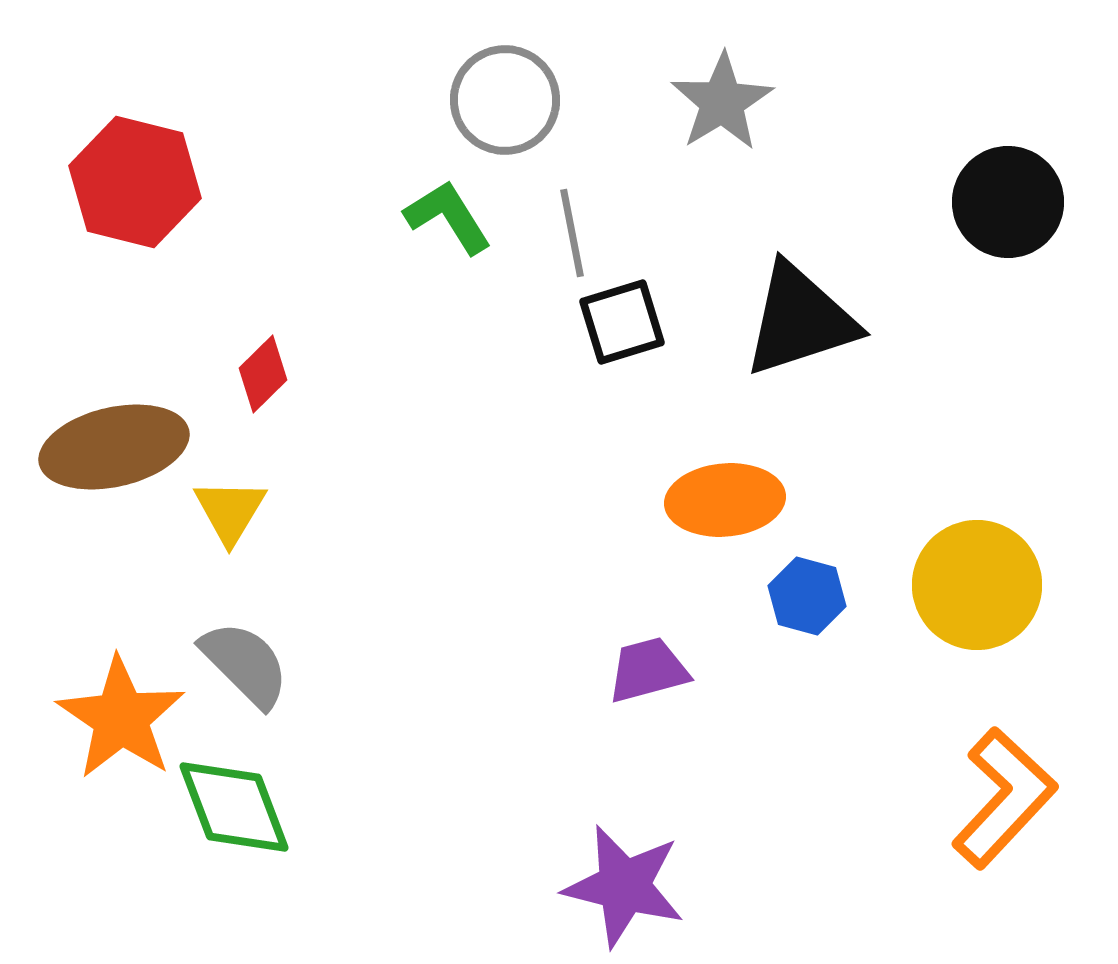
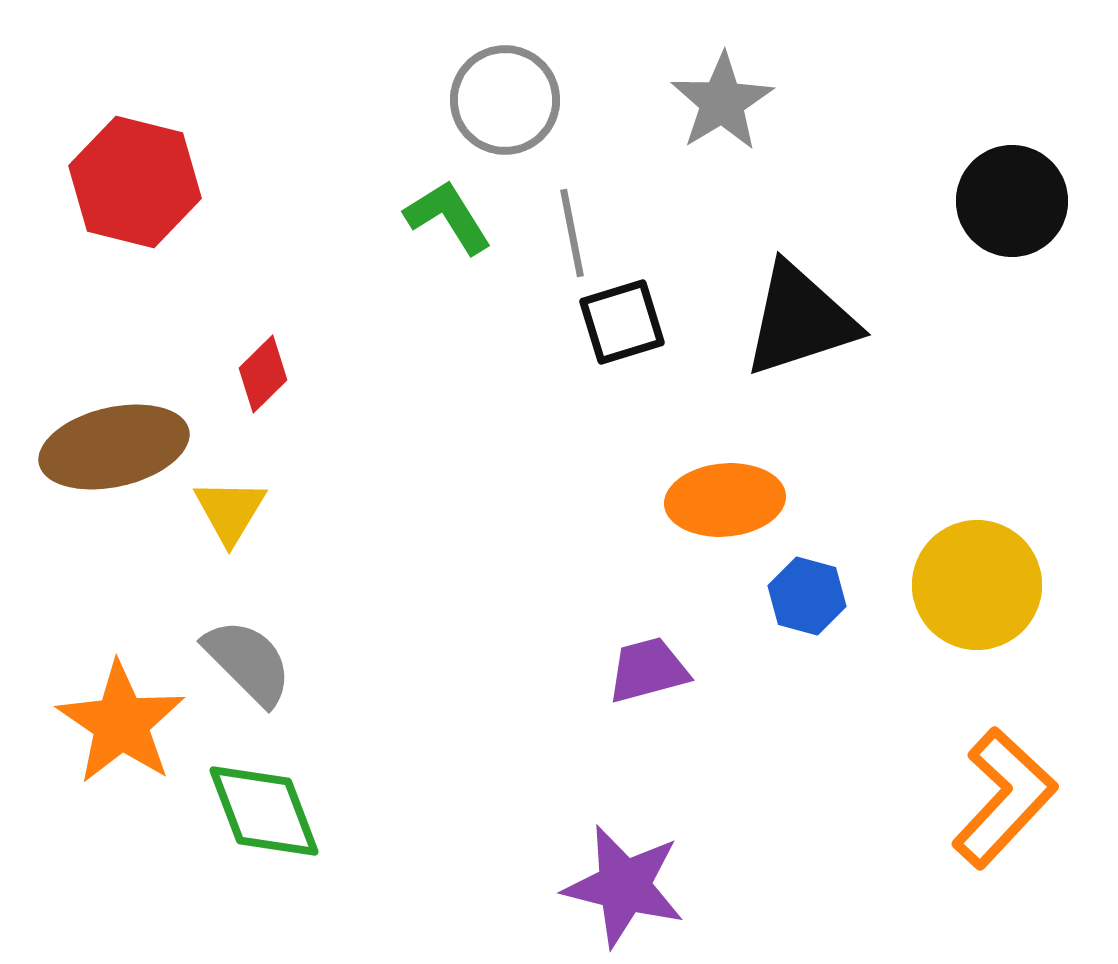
black circle: moved 4 px right, 1 px up
gray semicircle: moved 3 px right, 2 px up
orange star: moved 5 px down
green diamond: moved 30 px right, 4 px down
